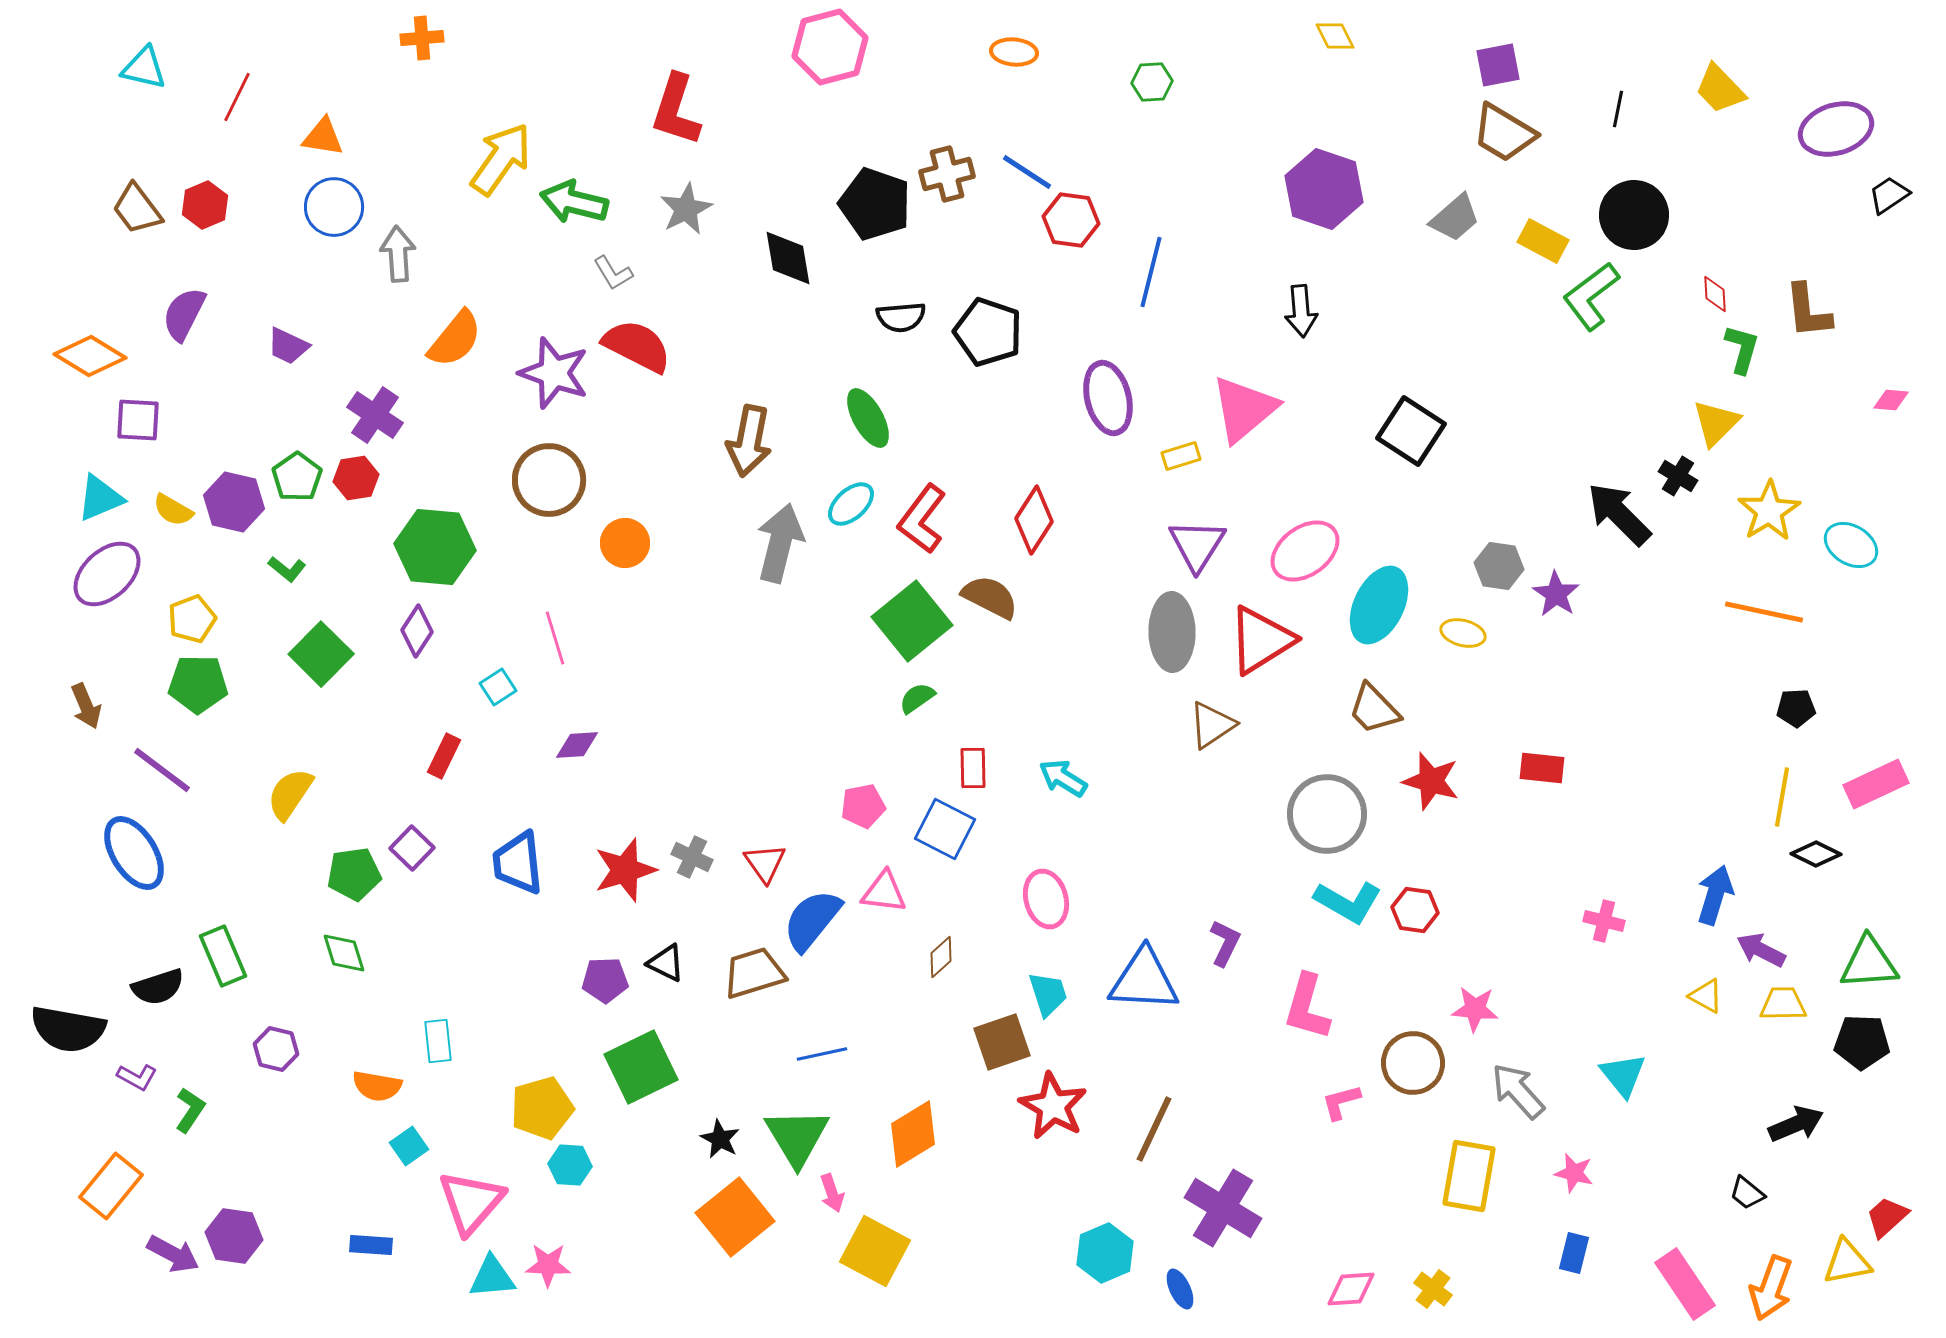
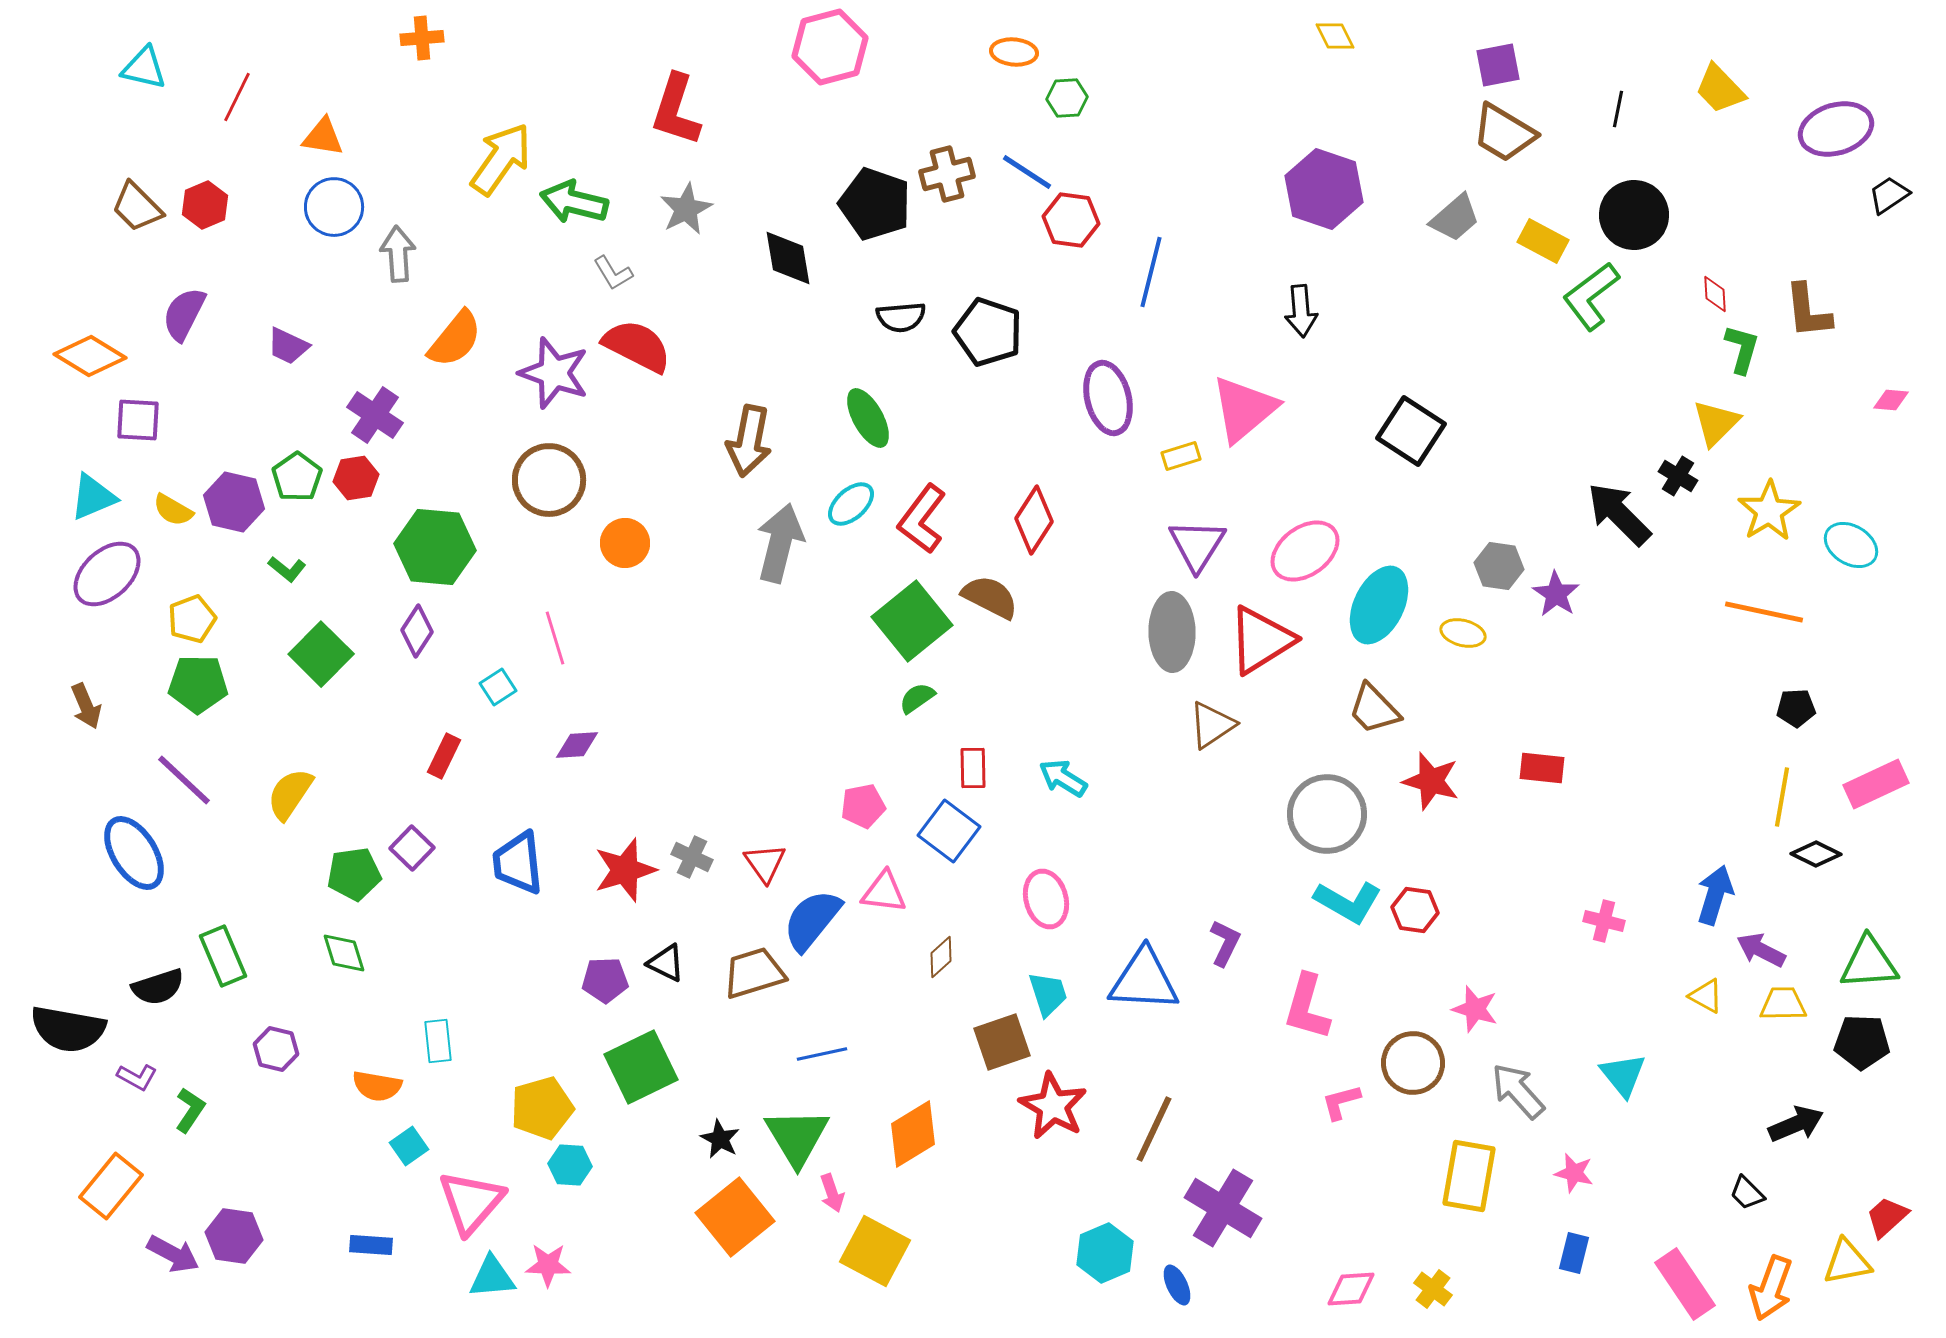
green hexagon at (1152, 82): moved 85 px left, 16 px down
brown trapezoid at (137, 209): moved 2 px up; rotated 8 degrees counterclockwise
cyan triangle at (100, 498): moved 7 px left, 1 px up
purple line at (162, 770): moved 22 px right, 10 px down; rotated 6 degrees clockwise
blue square at (945, 829): moved 4 px right, 2 px down; rotated 10 degrees clockwise
pink star at (1475, 1009): rotated 12 degrees clockwise
black trapezoid at (1747, 1193): rotated 6 degrees clockwise
blue ellipse at (1180, 1289): moved 3 px left, 4 px up
